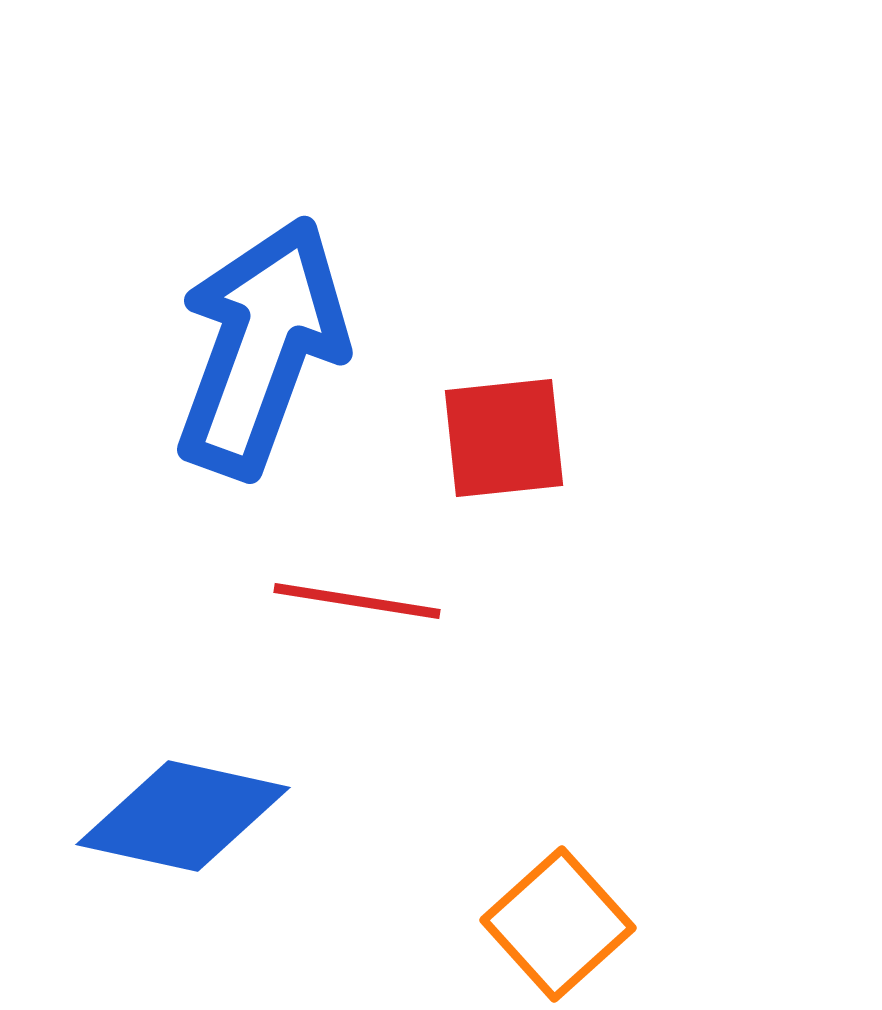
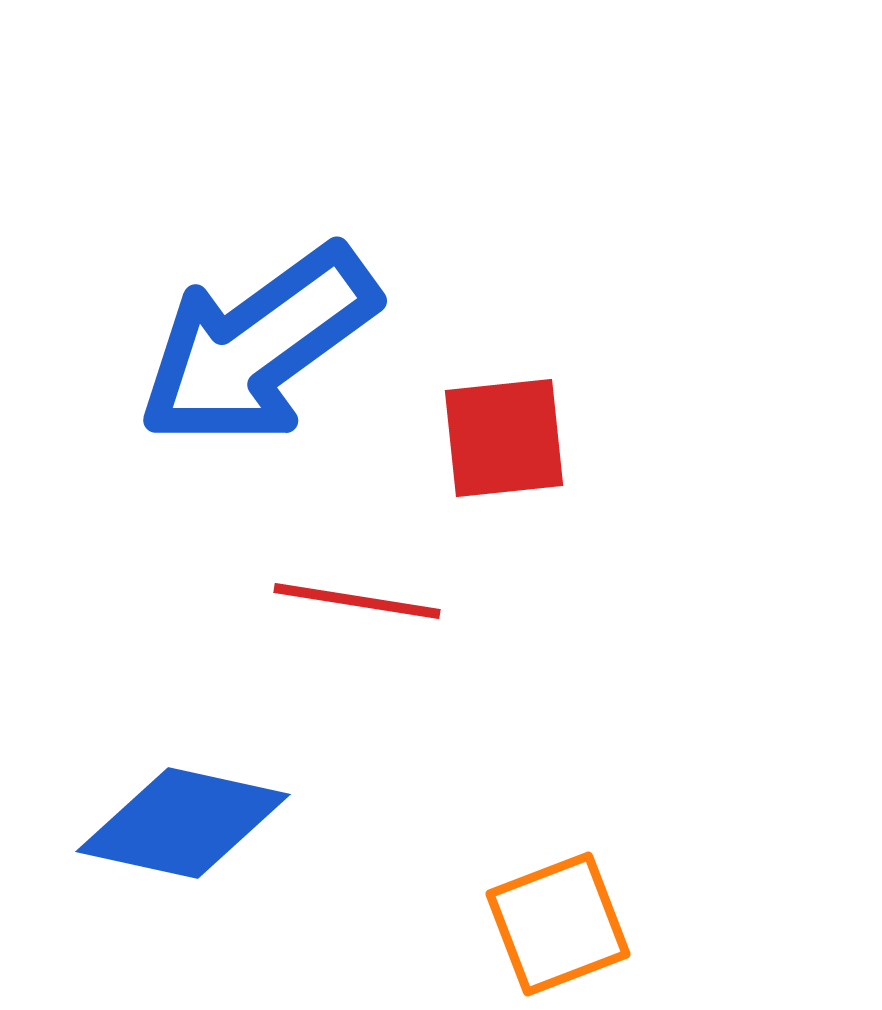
blue arrow: moved 3 px left, 1 px up; rotated 146 degrees counterclockwise
blue diamond: moved 7 px down
orange square: rotated 21 degrees clockwise
